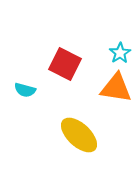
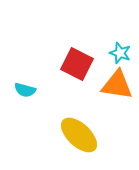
cyan star: rotated 20 degrees counterclockwise
red square: moved 12 px right
orange triangle: moved 1 px right, 3 px up
